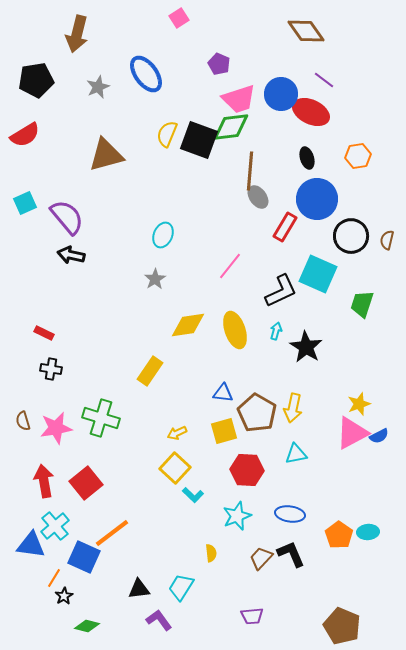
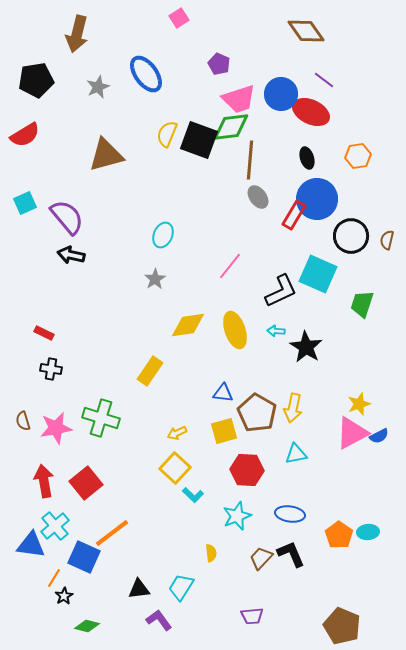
brown line at (250, 171): moved 11 px up
red rectangle at (285, 227): moved 9 px right, 12 px up
cyan arrow at (276, 331): rotated 102 degrees counterclockwise
